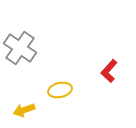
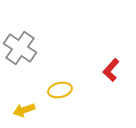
red L-shape: moved 2 px right, 1 px up
